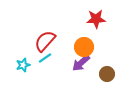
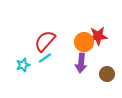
red star: moved 2 px right, 17 px down
orange circle: moved 5 px up
purple arrow: rotated 42 degrees counterclockwise
